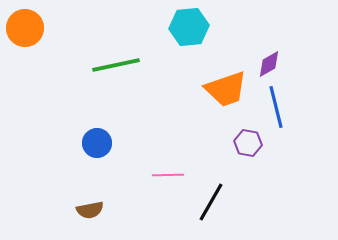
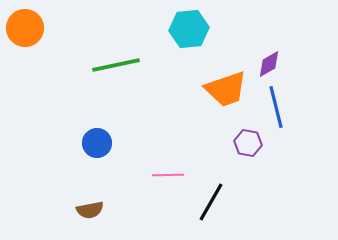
cyan hexagon: moved 2 px down
